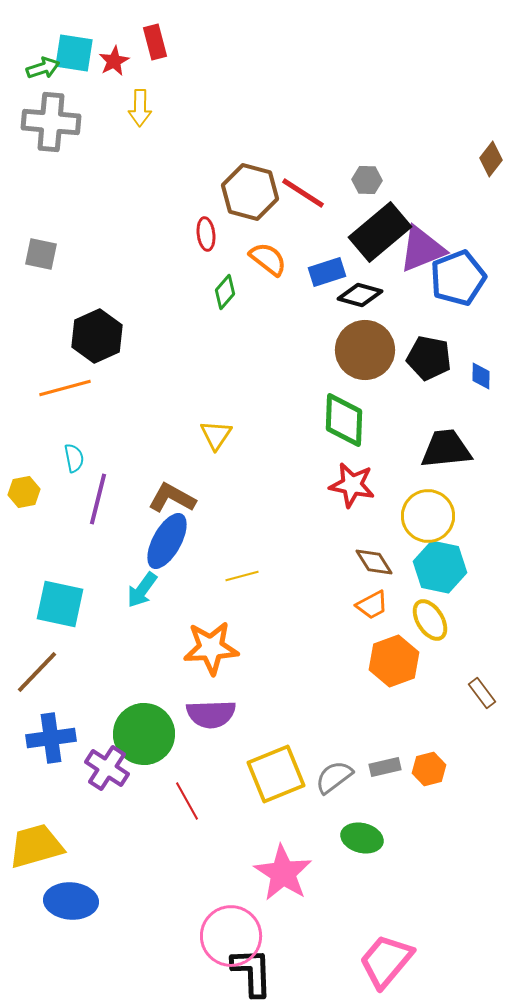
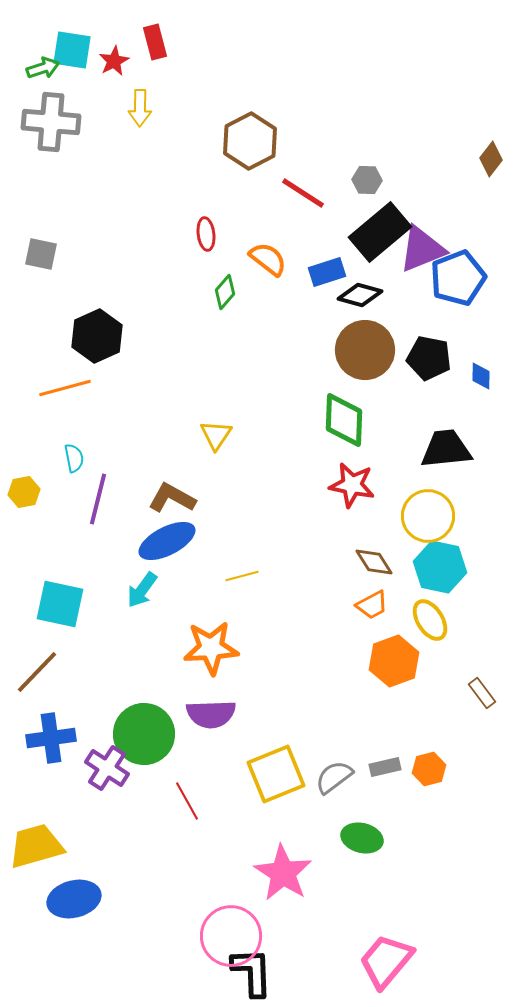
cyan square at (74, 53): moved 2 px left, 3 px up
brown hexagon at (250, 192): moved 51 px up; rotated 18 degrees clockwise
blue ellipse at (167, 541): rotated 34 degrees clockwise
blue ellipse at (71, 901): moved 3 px right, 2 px up; rotated 18 degrees counterclockwise
